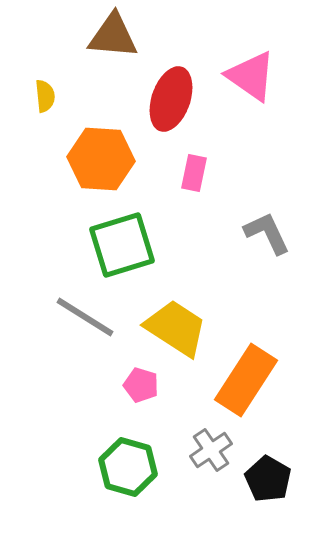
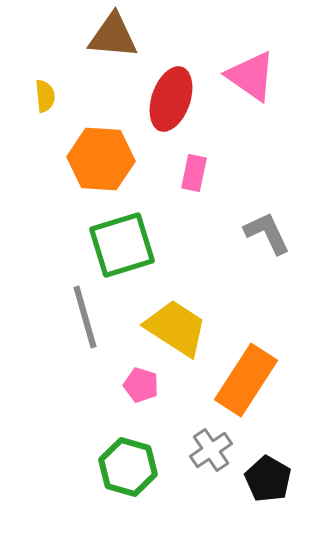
gray line: rotated 42 degrees clockwise
